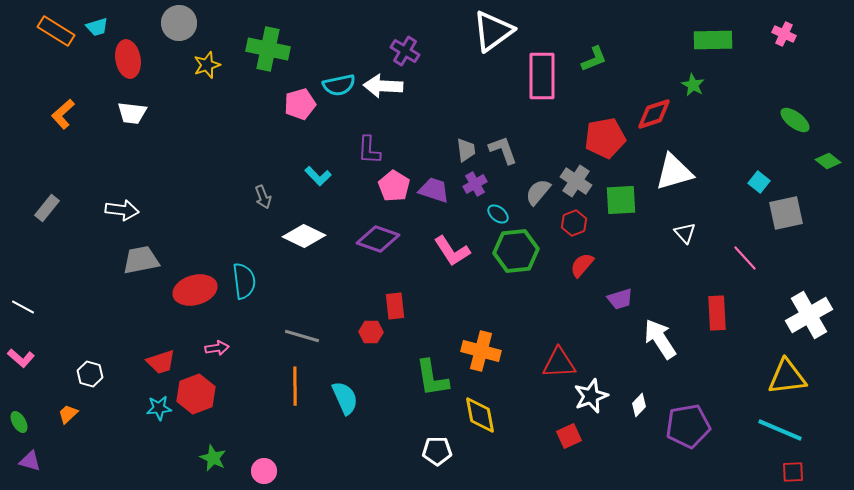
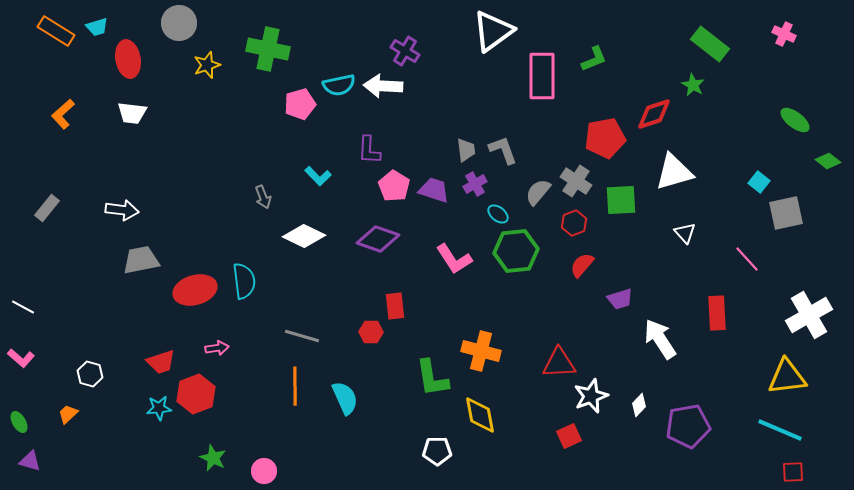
green rectangle at (713, 40): moved 3 px left, 4 px down; rotated 39 degrees clockwise
pink L-shape at (452, 251): moved 2 px right, 8 px down
pink line at (745, 258): moved 2 px right, 1 px down
